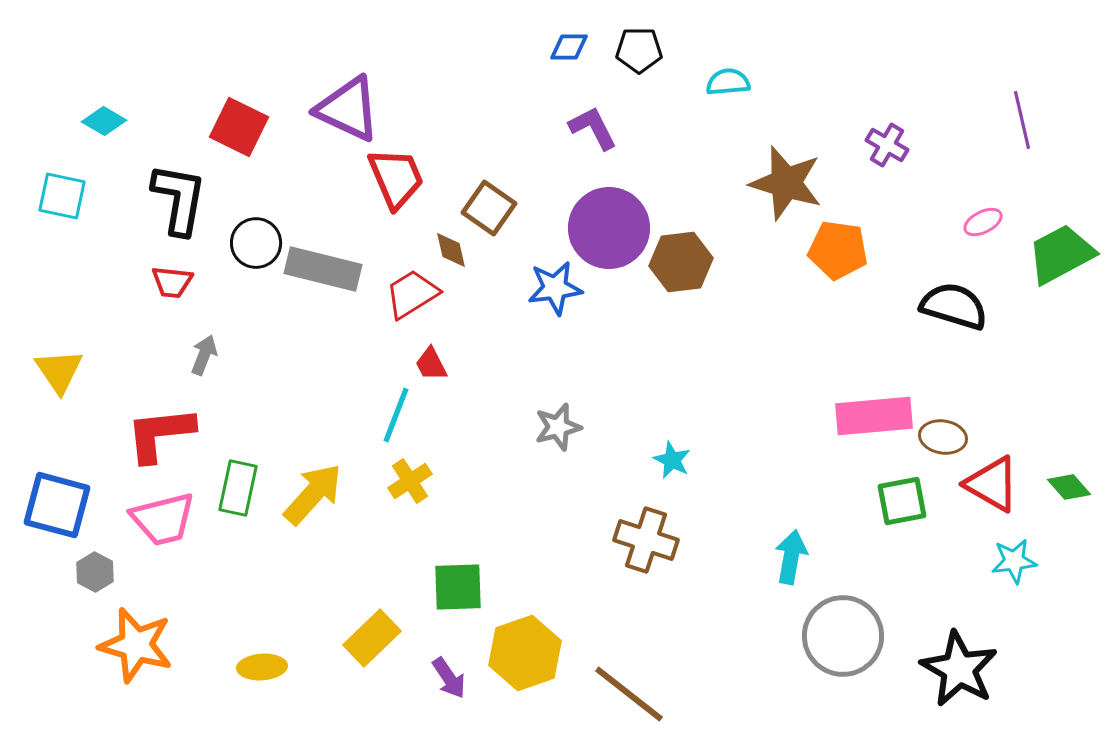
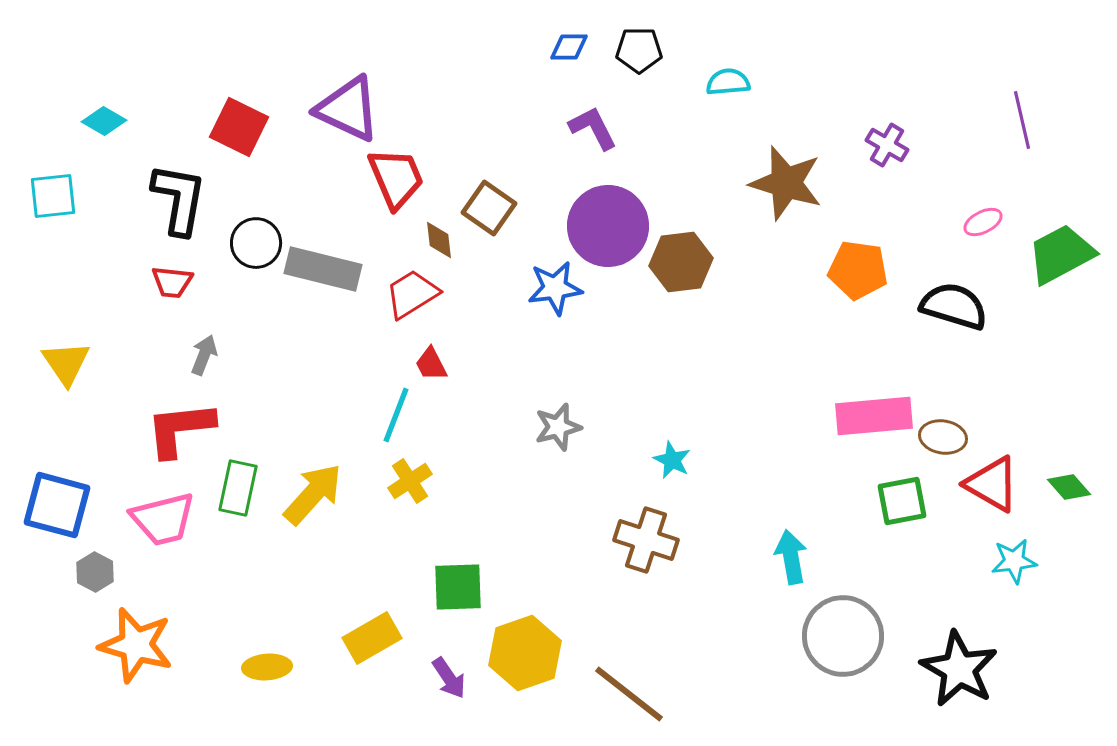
cyan square at (62, 196): moved 9 px left; rotated 18 degrees counterclockwise
purple circle at (609, 228): moved 1 px left, 2 px up
brown diamond at (451, 250): moved 12 px left, 10 px up; rotated 6 degrees clockwise
orange pentagon at (838, 250): moved 20 px right, 20 px down
yellow triangle at (59, 371): moved 7 px right, 8 px up
red L-shape at (160, 434): moved 20 px right, 5 px up
cyan arrow at (791, 557): rotated 20 degrees counterclockwise
yellow rectangle at (372, 638): rotated 14 degrees clockwise
yellow ellipse at (262, 667): moved 5 px right
